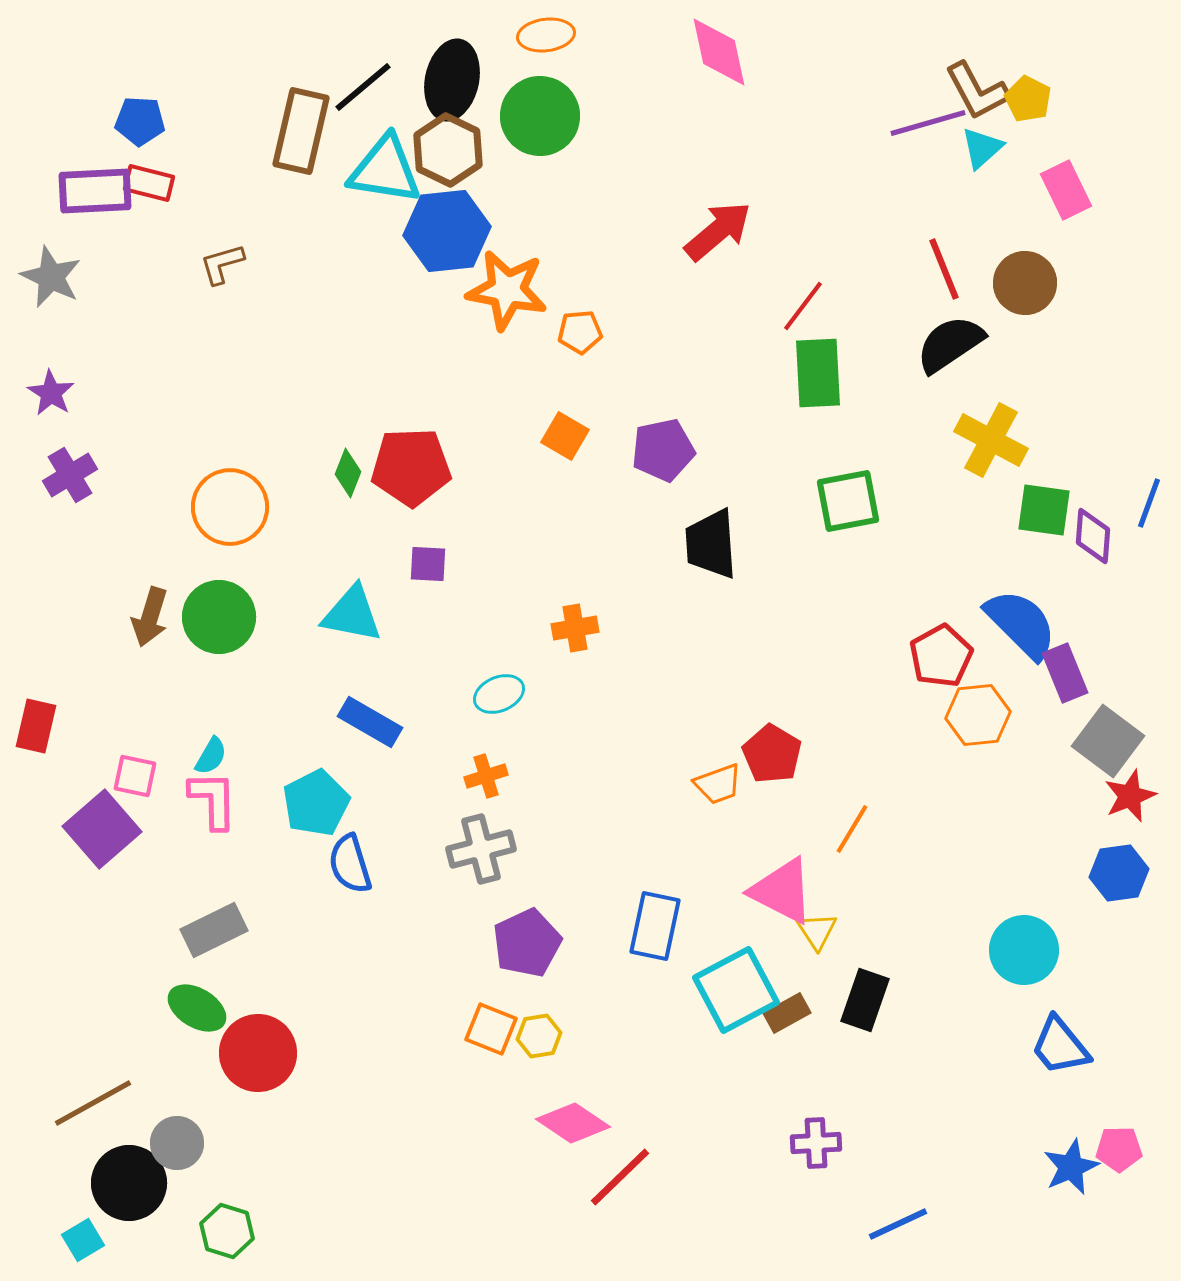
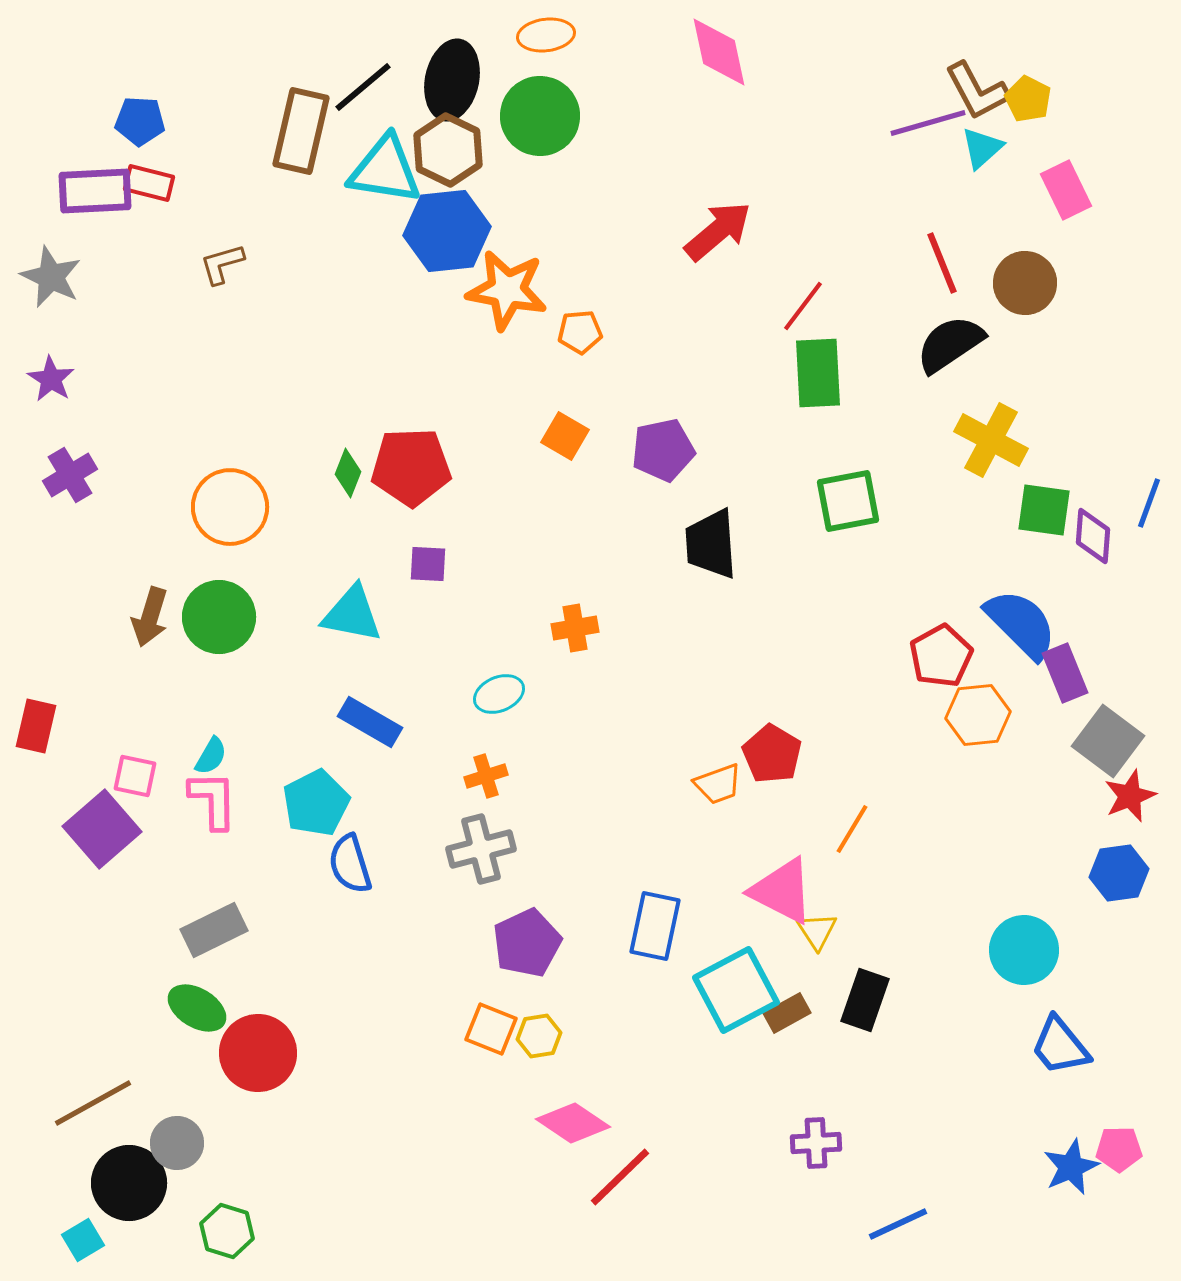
red line at (944, 269): moved 2 px left, 6 px up
purple star at (51, 393): moved 14 px up
